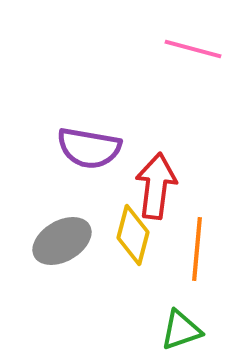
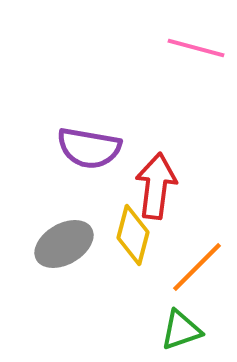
pink line: moved 3 px right, 1 px up
gray ellipse: moved 2 px right, 3 px down
orange line: moved 18 px down; rotated 40 degrees clockwise
